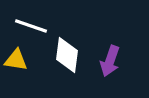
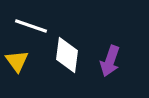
yellow triangle: moved 1 px right, 1 px down; rotated 45 degrees clockwise
